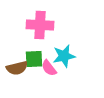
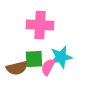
cyan star: moved 3 px left, 1 px down
pink semicircle: moved 1 px left, 1 px up; rotated 66 degrees clockwise
